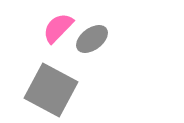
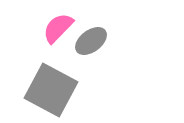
gray ellipse: moved 1 px left, 2 px down
